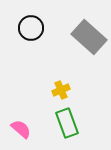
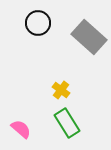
black circle: moved 7 px right, 5 px up
yellow cross: rotated 30 degrees counterclockwise
green rectangle: rotated 12 degrees counterclockwise
